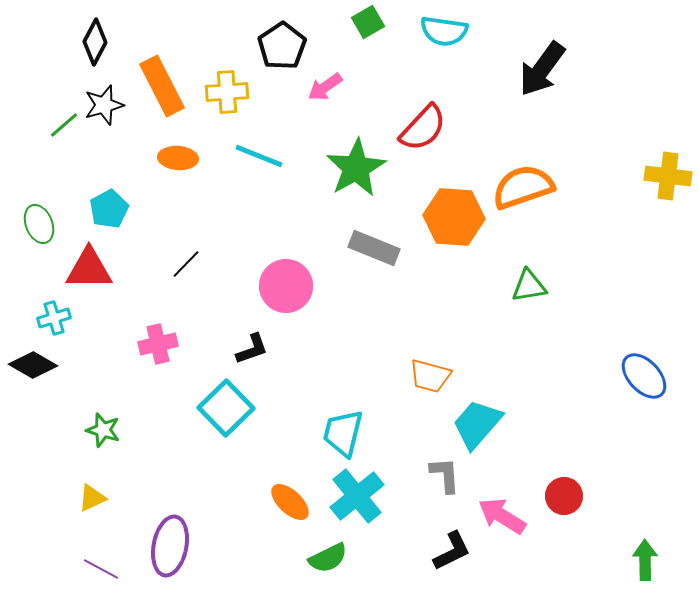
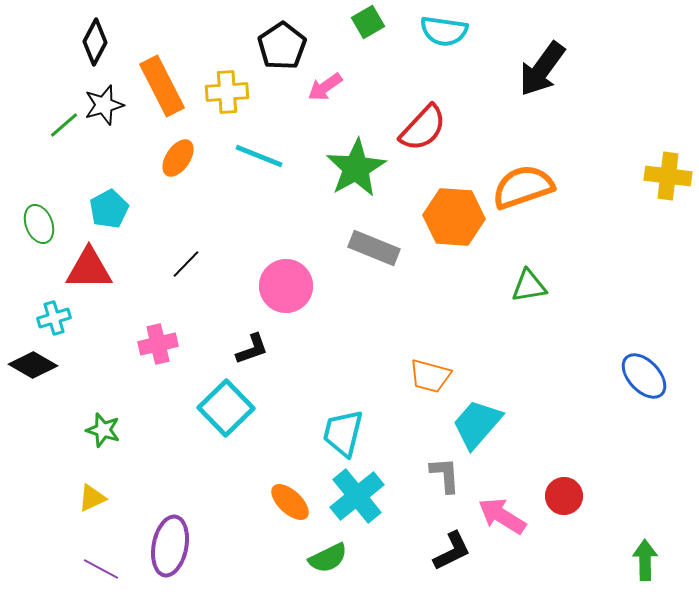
orange ellipse at (178, 158): rotated 60 degrees counterclockwise
